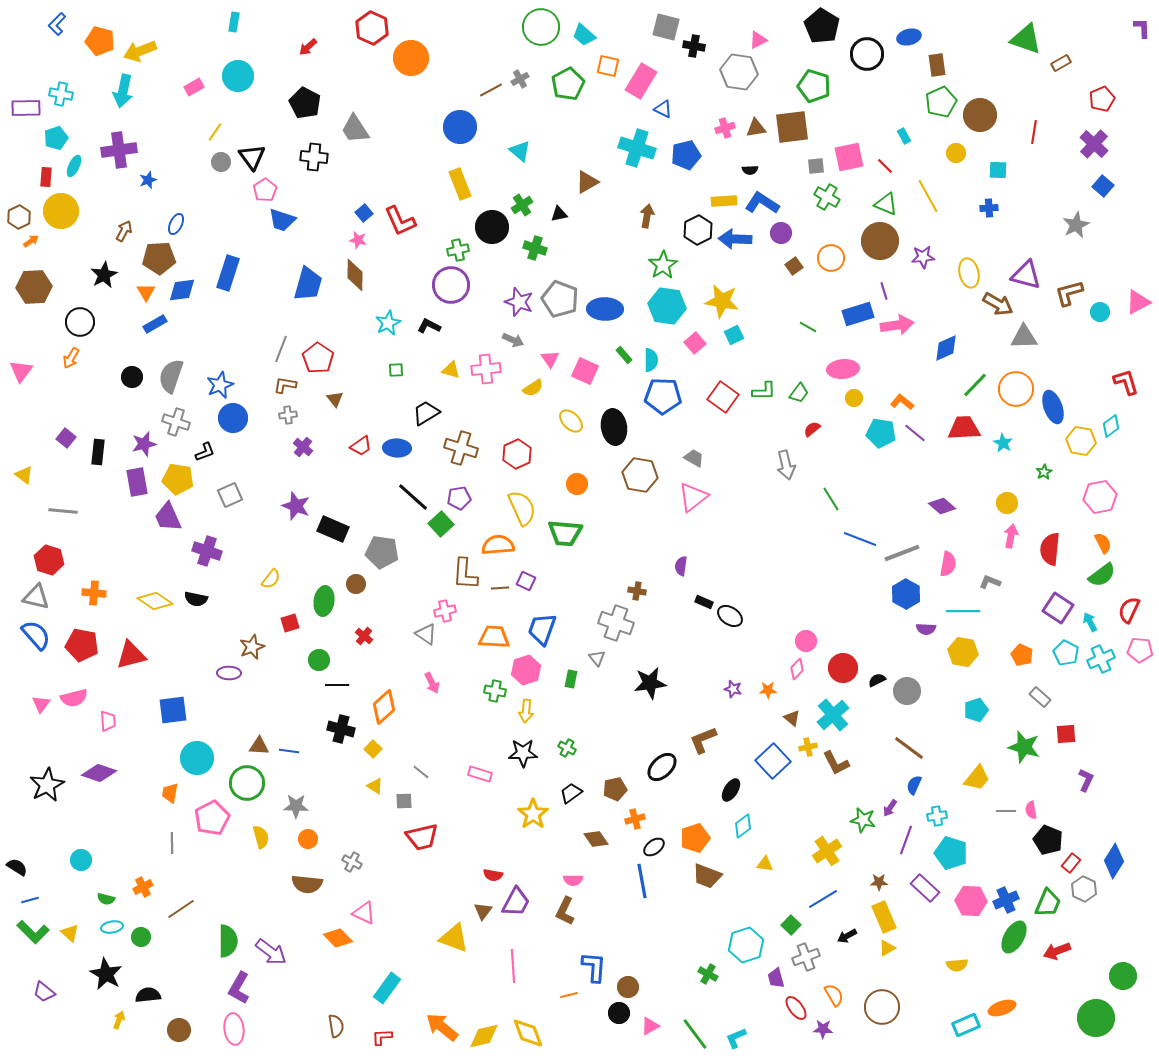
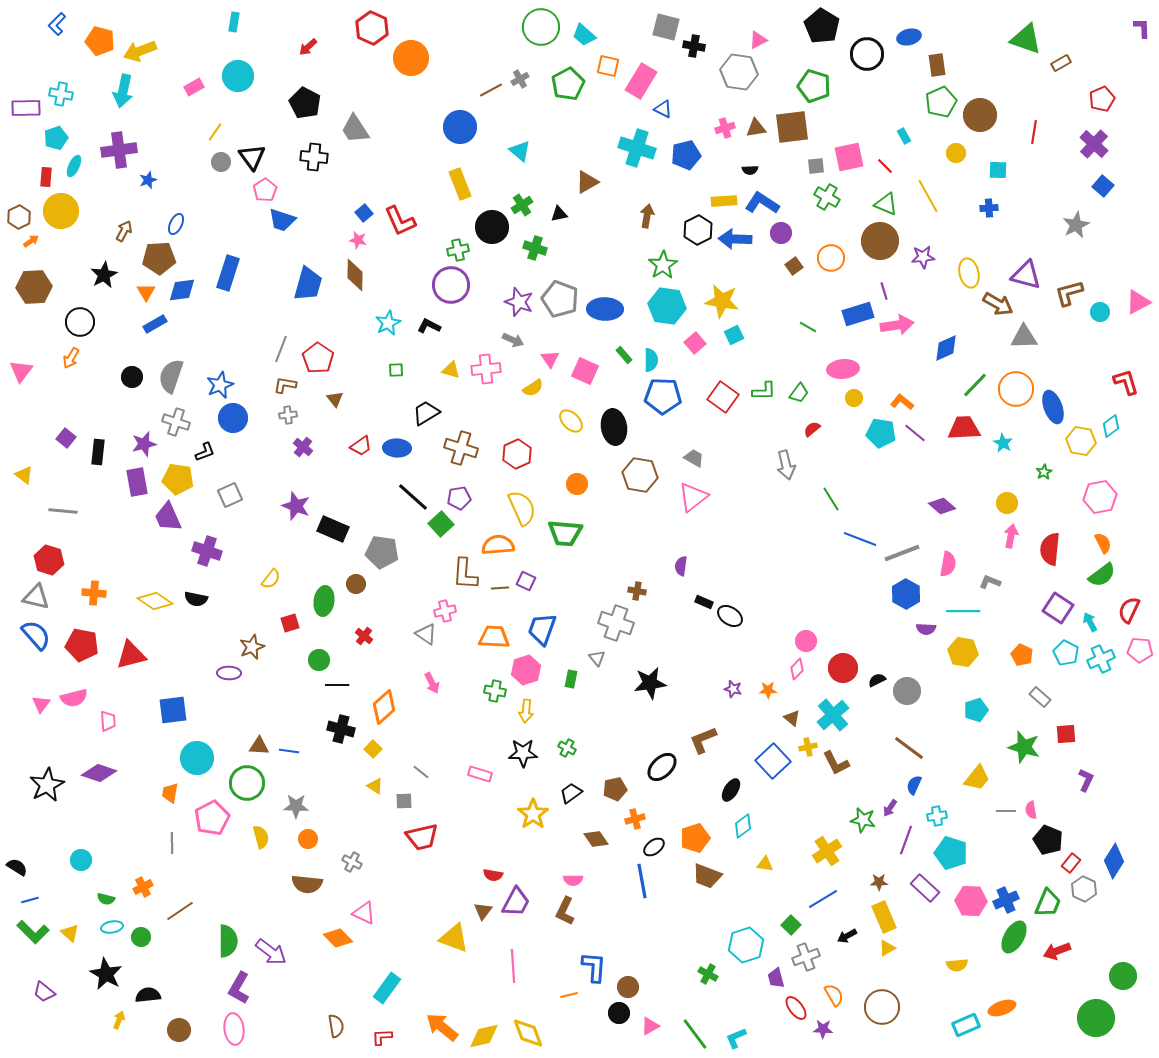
brown line at (181, 909): moved 1 px left, 2 px down
